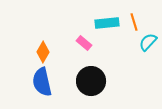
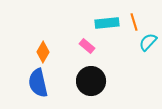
pink rectangle: moved 3 px right, 3 px down
blue semicircle: moved 4 px left, 1 px down
